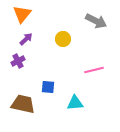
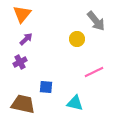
gray arrow: rotated 25 degrees clockwise
yellow circle: moved 14 px right
purple cross: moved 2 px right, 1 px down
pink line: moved 2 px down; rotated 12 degrees counterclockwise
blue square: moved 2 px left
cyan triangle: rotated 18 degrees clockwise
